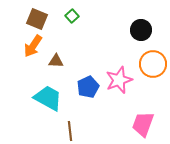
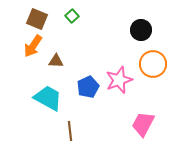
pink trapezoid: rotated 8 degrees clockwise
